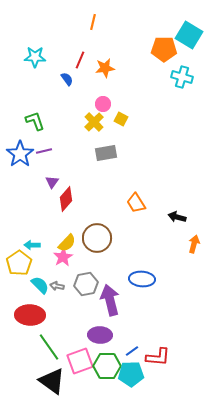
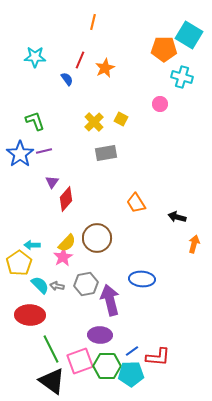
orange star: rotated 18 degrees counterclockwise
pink circle: moved 57 px right
green line: moved 2 px right, 2 px down; rotated 8 degrees clockwise
